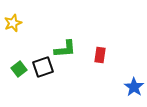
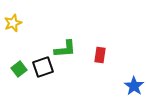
blue star: moved 1 px up
